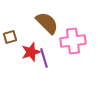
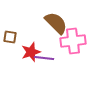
brown semicircle: moved 9 px right
brown square: rotated 24 degrees clockwise
purple line: rotated 66 degrees counterclockwise
